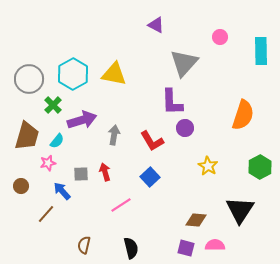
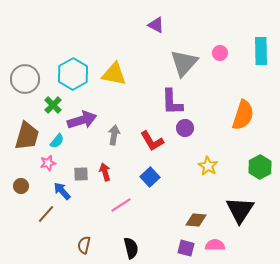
pink circle: moved 16 px down
gray circle: moved 4 px left
